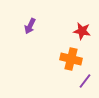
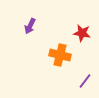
red star: moved 2 px down
orange cross: moved 11 px left, 4 px up
